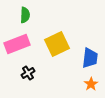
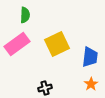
pink rectangle: rotated 15 degrees counterclockwise
blue trapezoid: moved 1 px up
black cross: moved 17 px right, 15 px down; rotated 16 degrees clockwise
